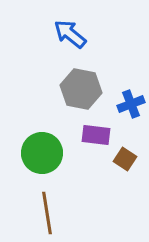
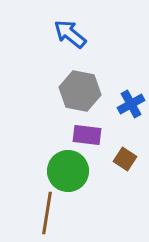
gray hexagon: moved 1 px left, 2 px down
blue cross: rotated 8 degrees counterclockwise
purple rectangle: moved 9 px left
green circle: moved 26 px right, 18 px down
brown line: rotated 18 degrees clockwise
